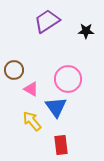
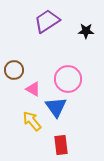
pink triangle: moved 2 px right
